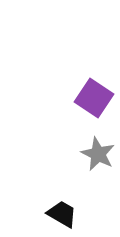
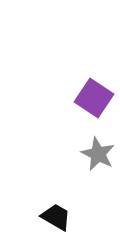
black trapezoid: moved 6 px left, 3 px down
